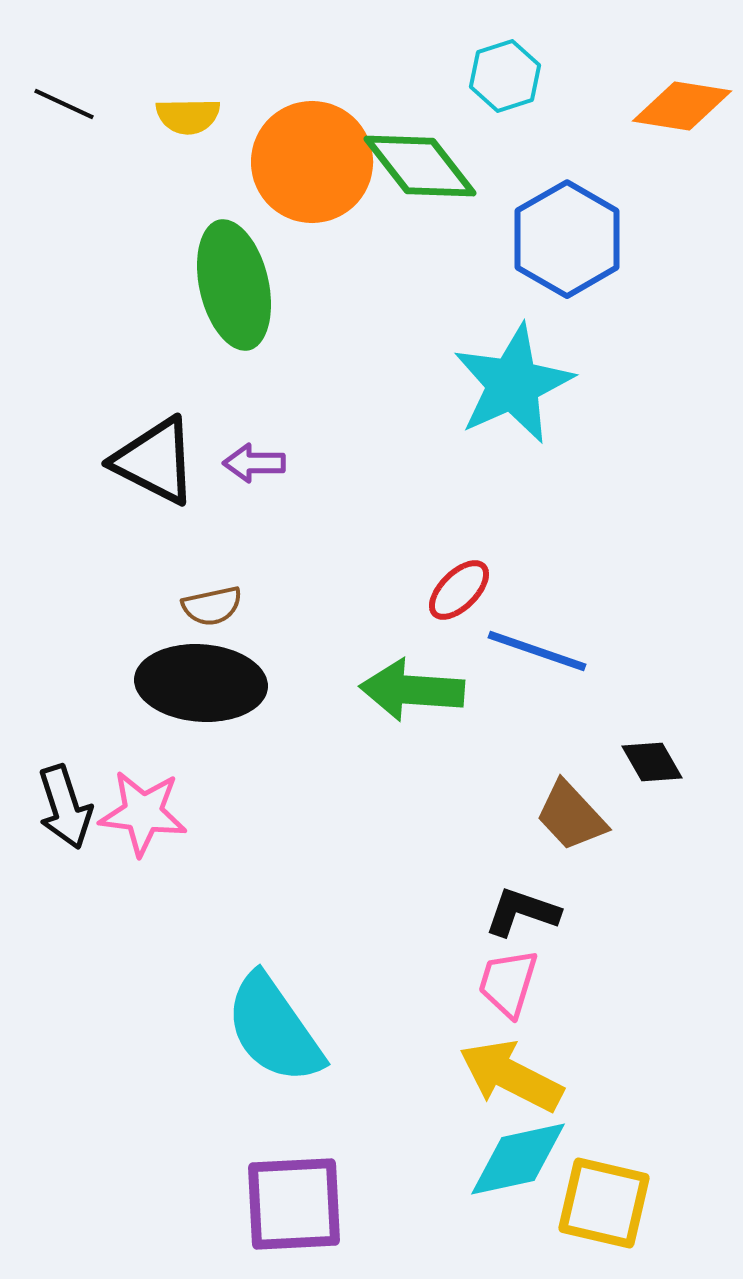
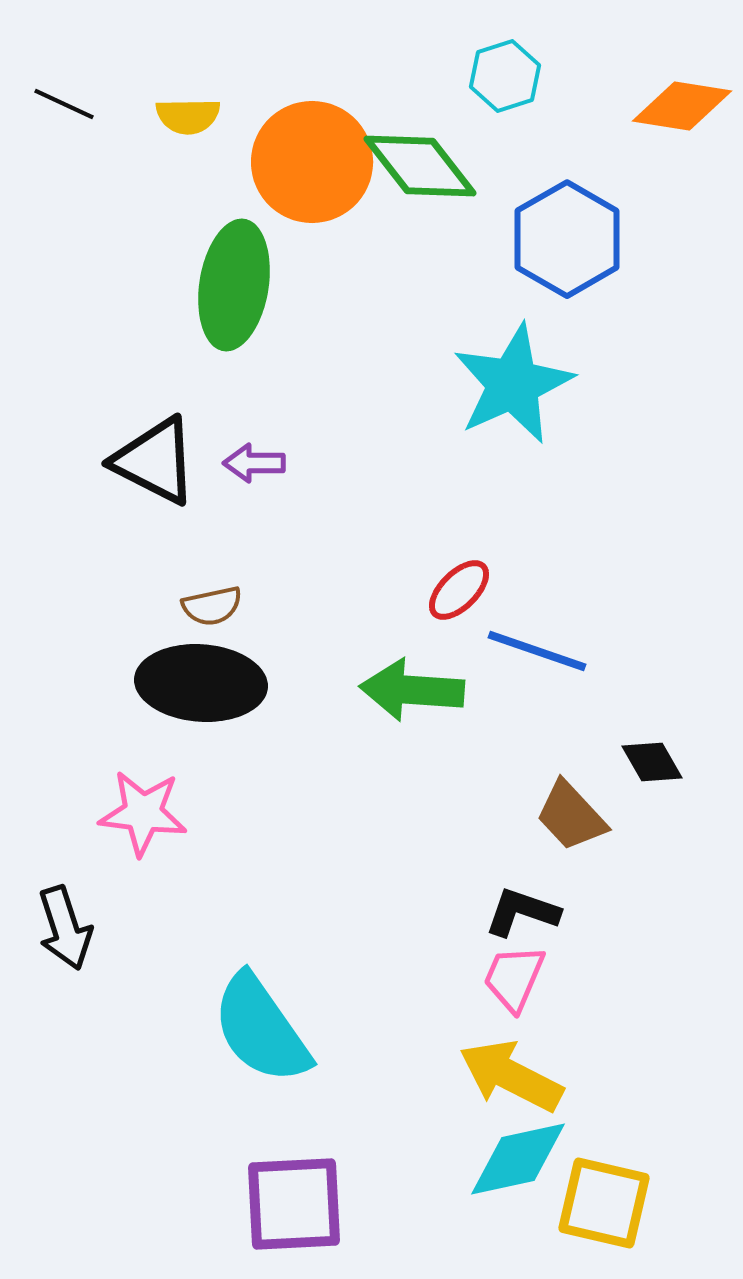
green ellipse: rotated 22 degrees clockwise
black arrow: moved 121 px down
pink trapezoid: moved 6 px right, 5 px up; rotated 6 degrees clockwise
cyan semicircle: moved 13 px left
